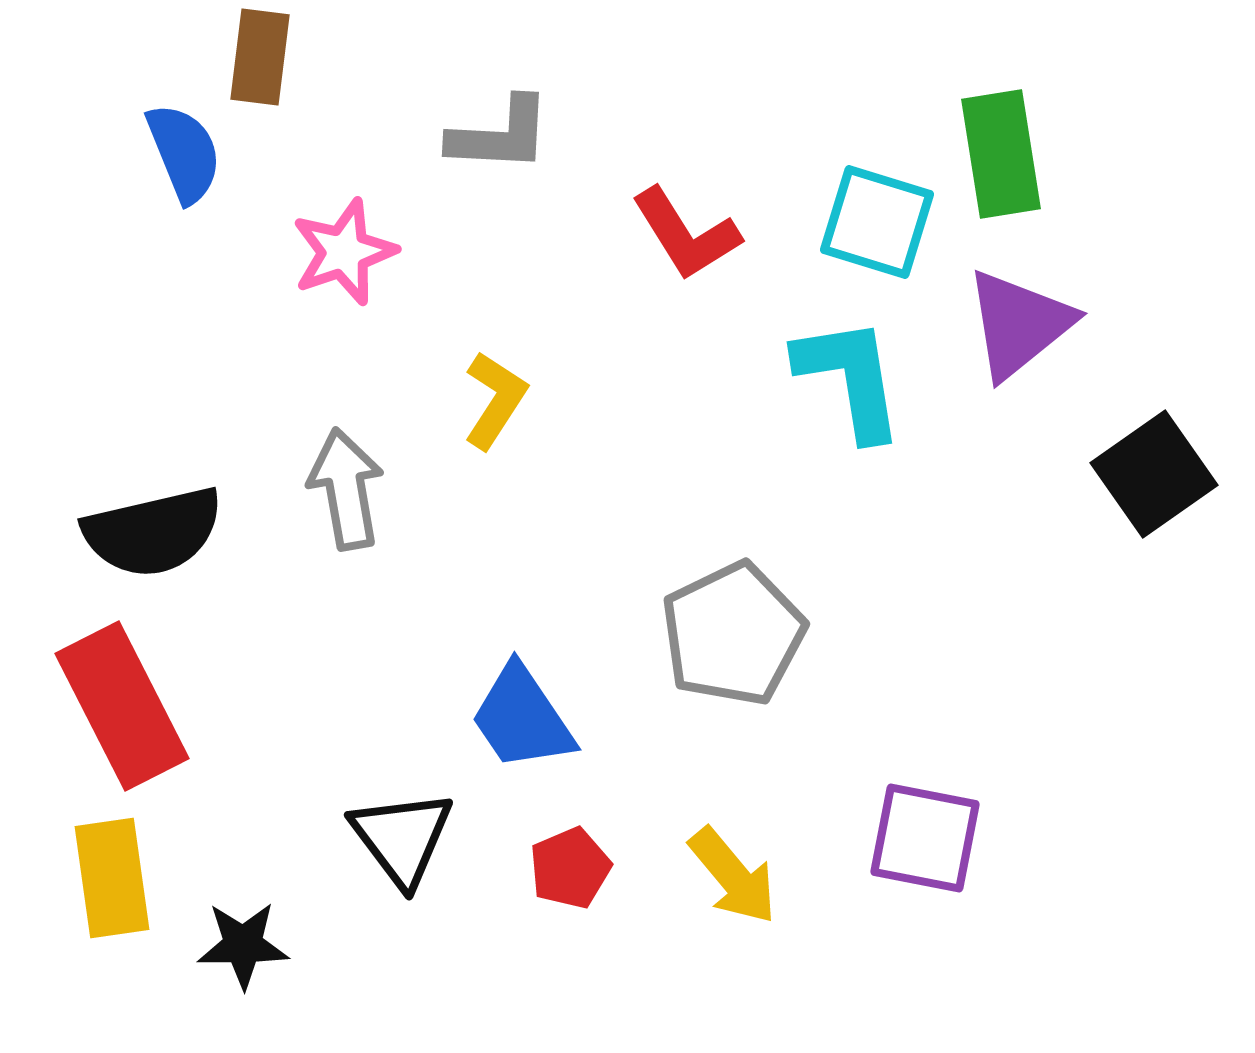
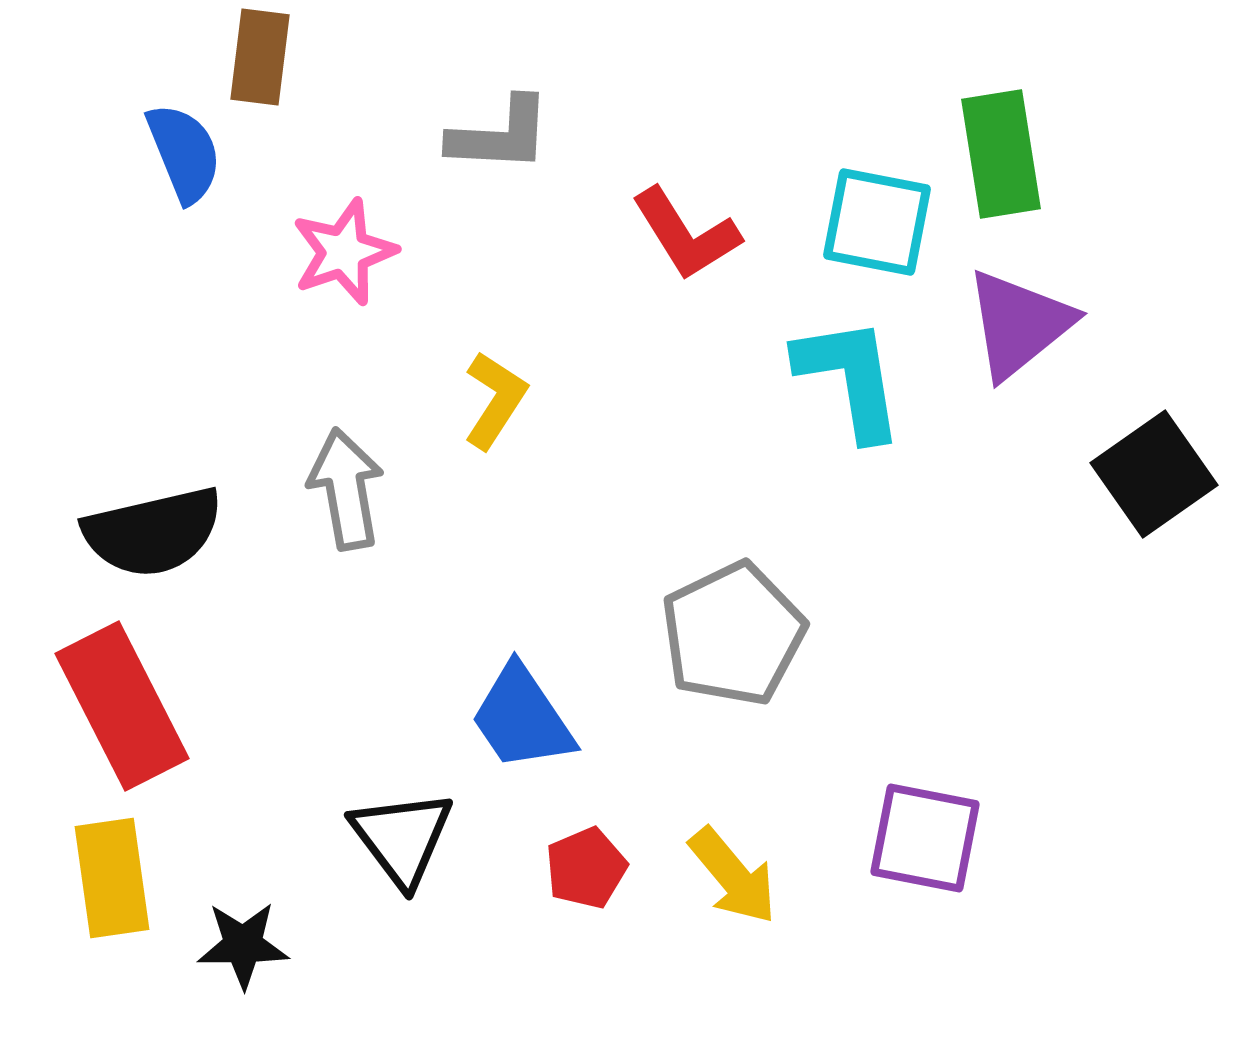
cyan square: rotated 6 degrees counterclockwise
red pentagon: moved 16 px right
